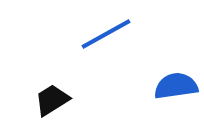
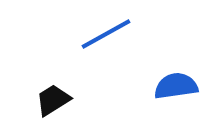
black trapezoid: moved 1 px right
